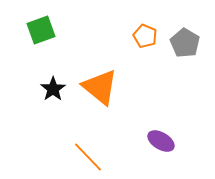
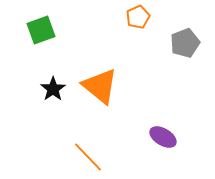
orange pentagon: moved 7 px left, 19 px up; rotated 25 degrees clockwise
gray pentagon: rotated 20 degrees clockwise
orange triangle: moved 1 px up
purple ellipse: moved 2 px right, 4 px up
